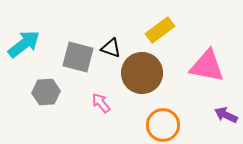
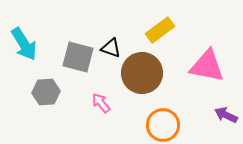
cyan arrow: rotated 96 degrees clockwise
